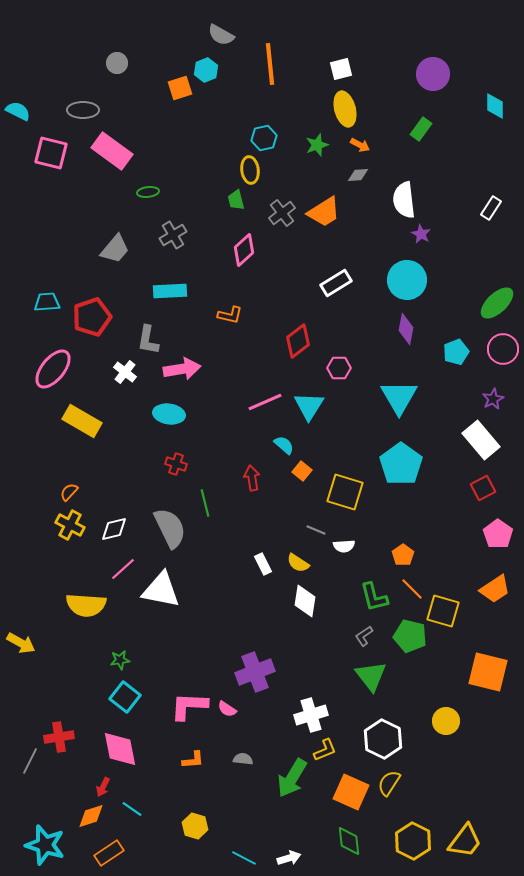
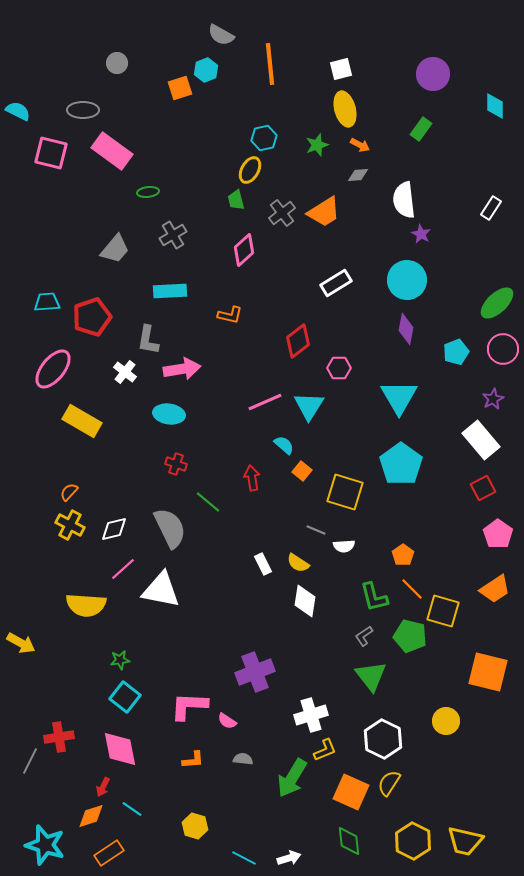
yellow ellipse at (250, 170): rotated 36 degrees clockwise
green line at (205, 503): moved 3 px right, 1 px up; rotated 36 degrees counterclockwise
pink semicircle at (227, 709): moved 12 px down
yellow trapezoid at (465, 841): rotated 66 degrees clockwise
